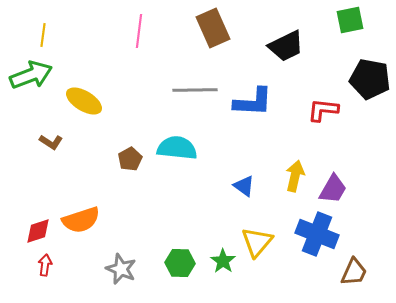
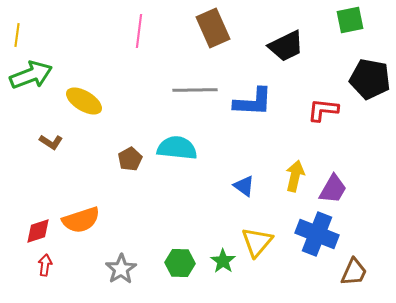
yellow line: moved 26 px left
gray star: rotated 16 degrees clockwise
